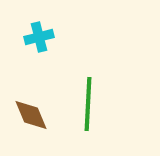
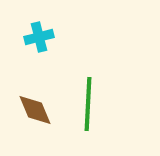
brown diamond: moved 4 px right, 5 px up
